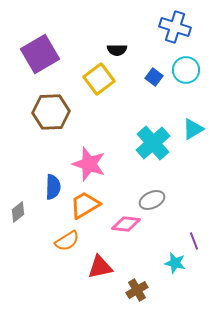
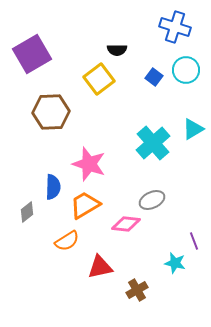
purple square: moved 8 px left
gray diamond: moved 9 px right
